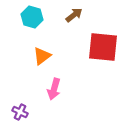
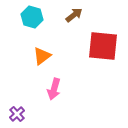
red square: moved 1 px up
purple cross: moved 3 px left, 2 px down; rotated 21 degrees clockwise
